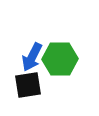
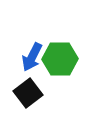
black square: moved 8 px down; rotated 28 degrees counterclockwise
